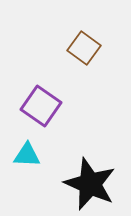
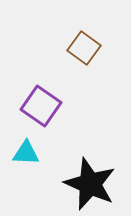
cyan triangle: moved 1 px left, 2 px up
